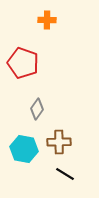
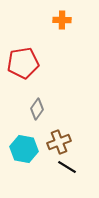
orange cross: moved 15 px right
red pentagon: rotated 28 degrees counterclockwise
brown cross: rotated 20 degrees counterclockwise
black line: moved 2 px right, 7 px up
